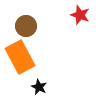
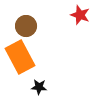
black star: rotated 21 degrees counterclockwise
